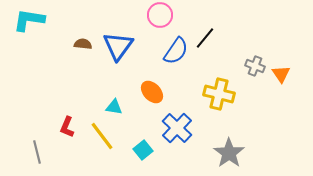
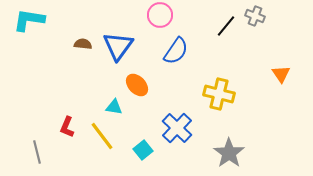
black line: moved 21 px right, 12 px up
gray cross: moved 50 px up
orange ellipse: moved 15 px left, 7 px up
